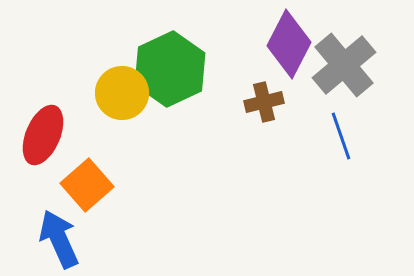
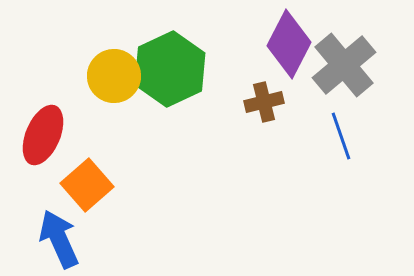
yellow circle: moved 8 px left, 17 px up
